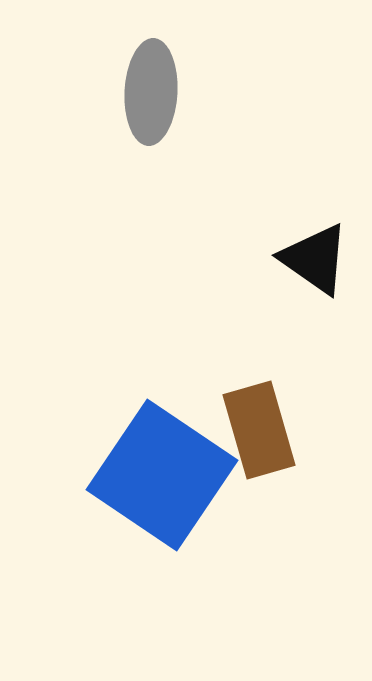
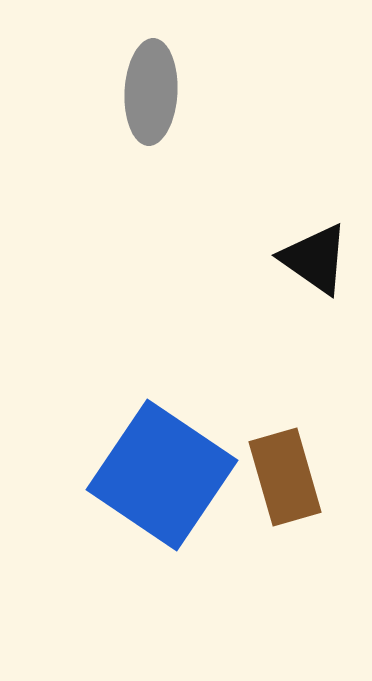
brown rectangle: moved 26 px right, 47 px down
